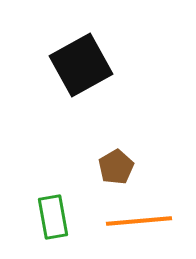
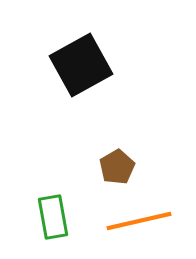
brown pentagon: moved 1 px right
orange line: rotated 8 degrees counterclockwise
